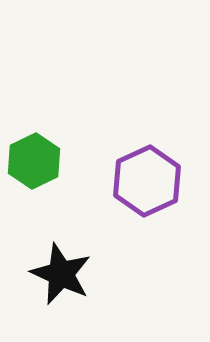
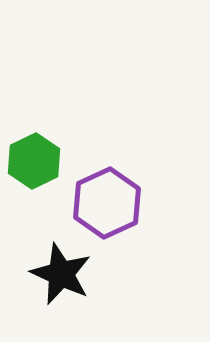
purple hexagon: moved 40 px left, 22 px down
